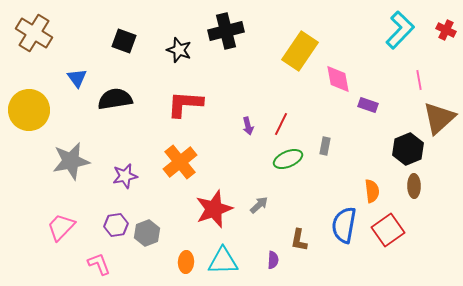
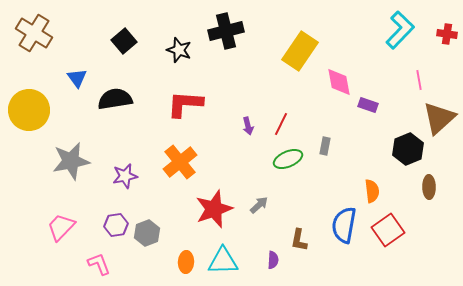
red cross: moved 1 px right, 4 px down; rotated 18 degrees counterclockwise
black square: rotated 30 degrees clockwise
pink diamond: moved 1 px right, 3 px down
brown ellipse: moved 15 px right, 1 px down
